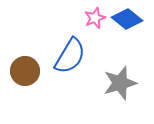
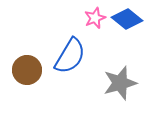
brown circle: moved 2 px right, 1 px up
